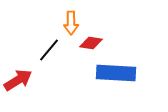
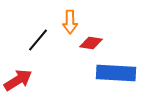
orange arrow: moved 1 px left, 1 px up
black line: moved 11 px left, 10 px up
